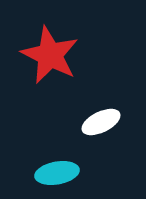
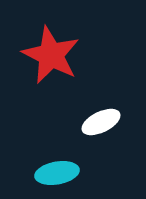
red star: moved 1 px right
